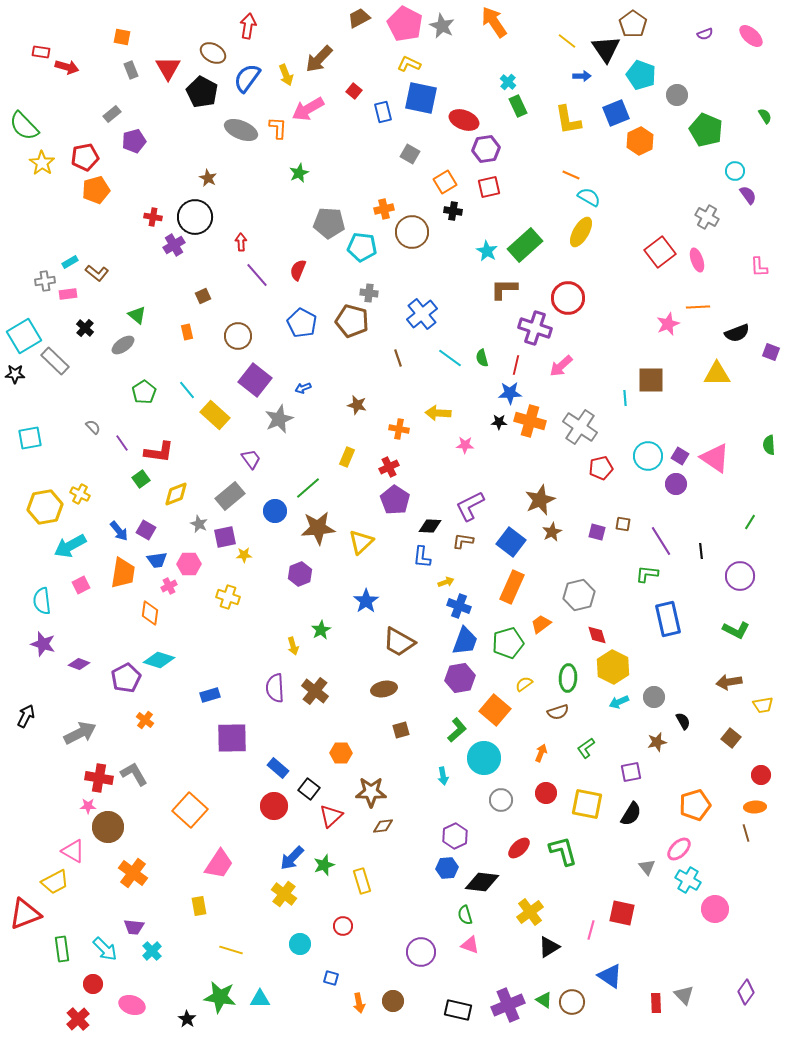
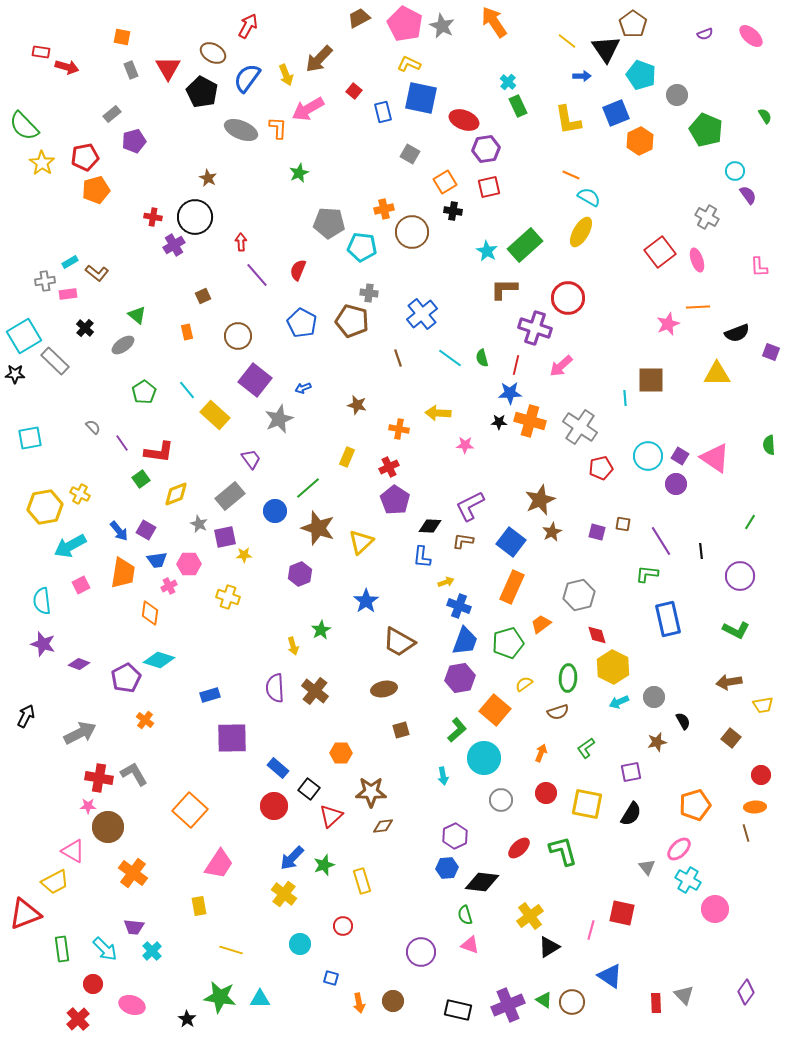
red arrow at (248, 26): rotated 20 degrees clockwise
brown star at (318, 528): rotated 24 degrees clockwise
yellow cross at (530, 912): moved 4 px down
